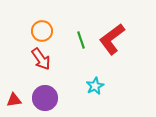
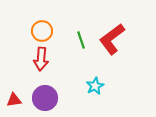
red arrow: rotated 40 degrees clockwise
